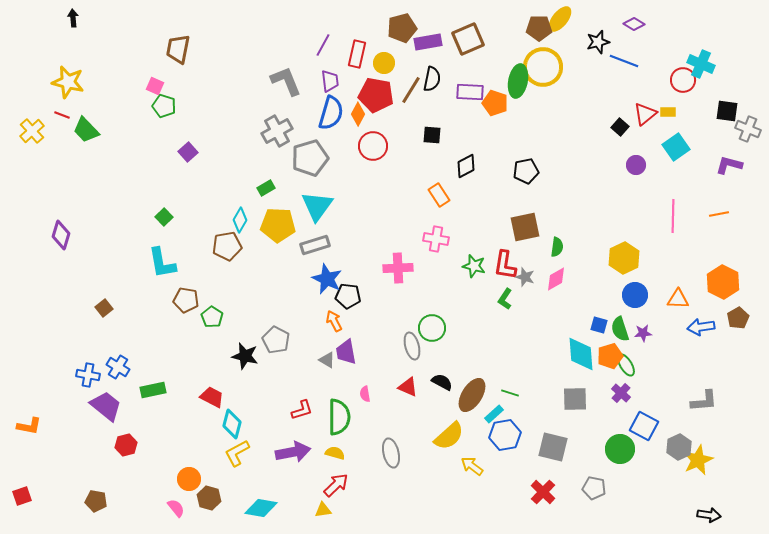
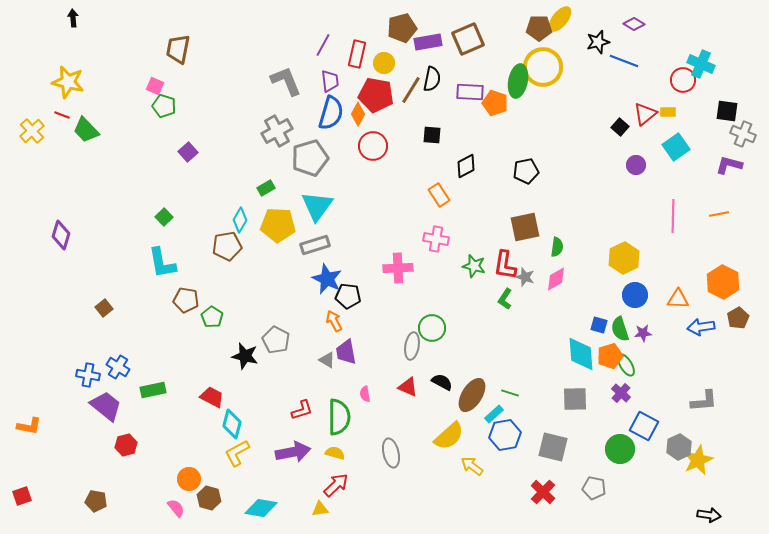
gray cross at (748, 129): moved 5 px left, 5 px down
gray ellipse at (412, 346): rotated 24 degrees clockwise
yellow triangle at (323, 510): moved 3 px left, 1 px up
